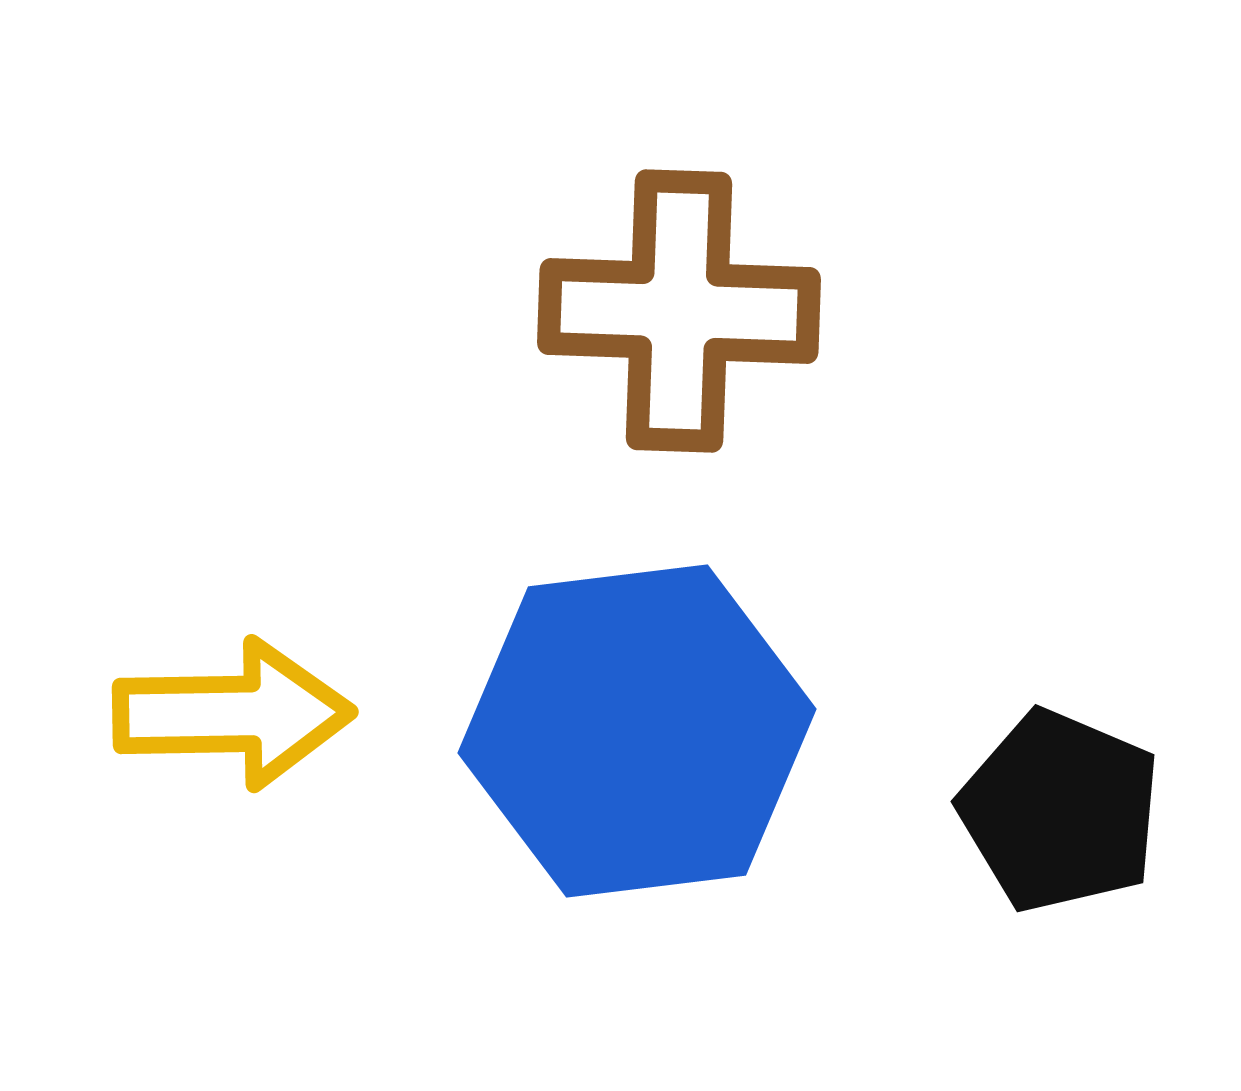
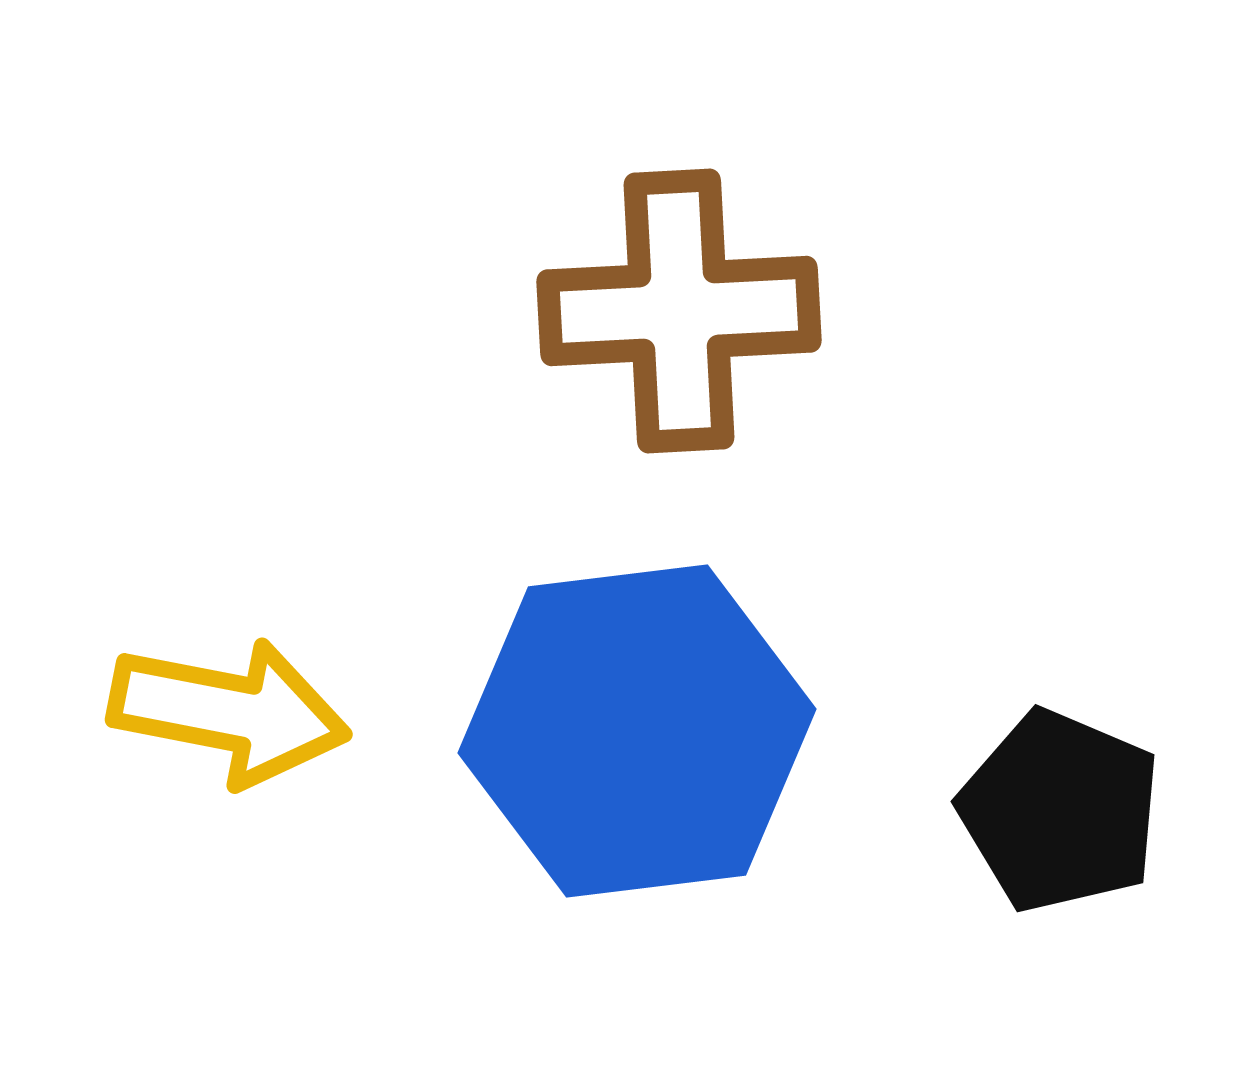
brown cross: rotated 5 degrees counterclockwise
yellow arrow: moved 4 px left, 2 px up; rotated 12 degrees clockwise
